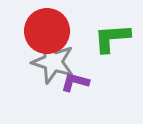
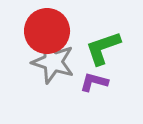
green L-shape: moved 9 px left, 10 px down; rotated 15 degrees counterclockwise
purple L-shape: moved 19 px right
